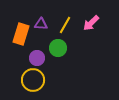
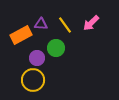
yellow line: rotated 66 degrees counterclockwise
orange rectangle: moved 1 px down; rotated 45 degrees clockwise
green circle: moved 2 px left
